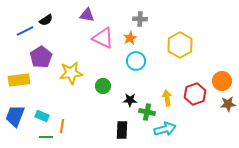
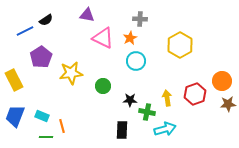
yellow rectangle: moved 5 px left; rotated 70 degrees clockwise
orange line: rotated 24 degrees counterclockwise
